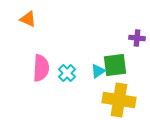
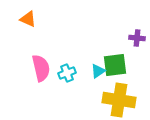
pink semicircle: rotated 16 degrees counterclockwise
cyan cross: rotated 24 degrees clockwise
